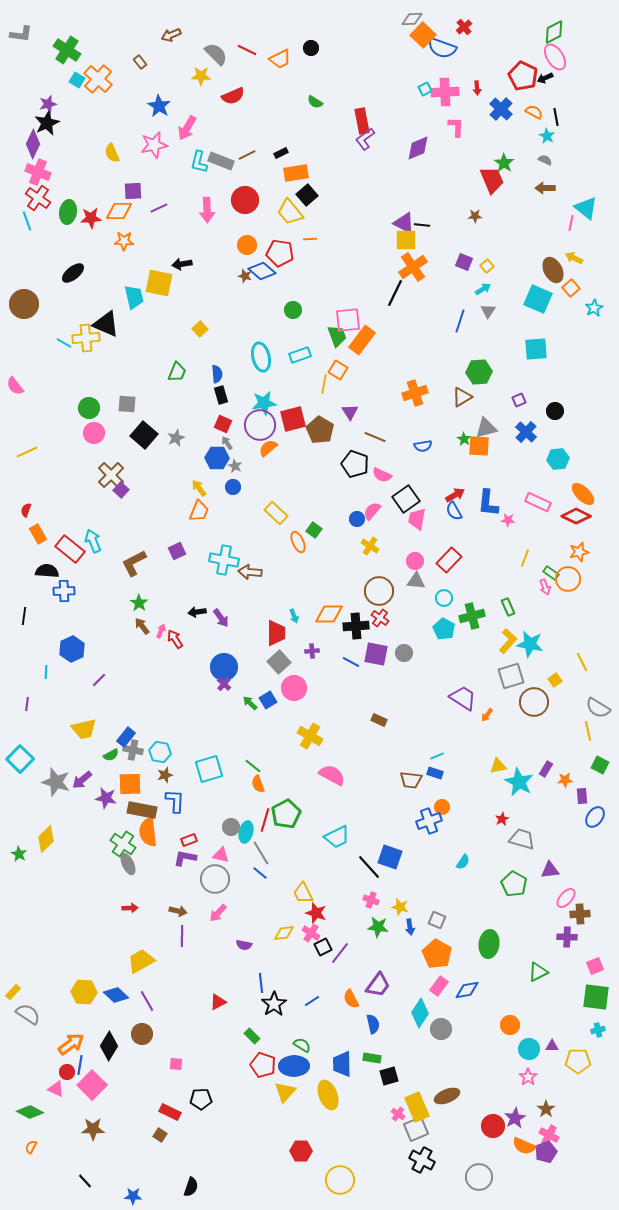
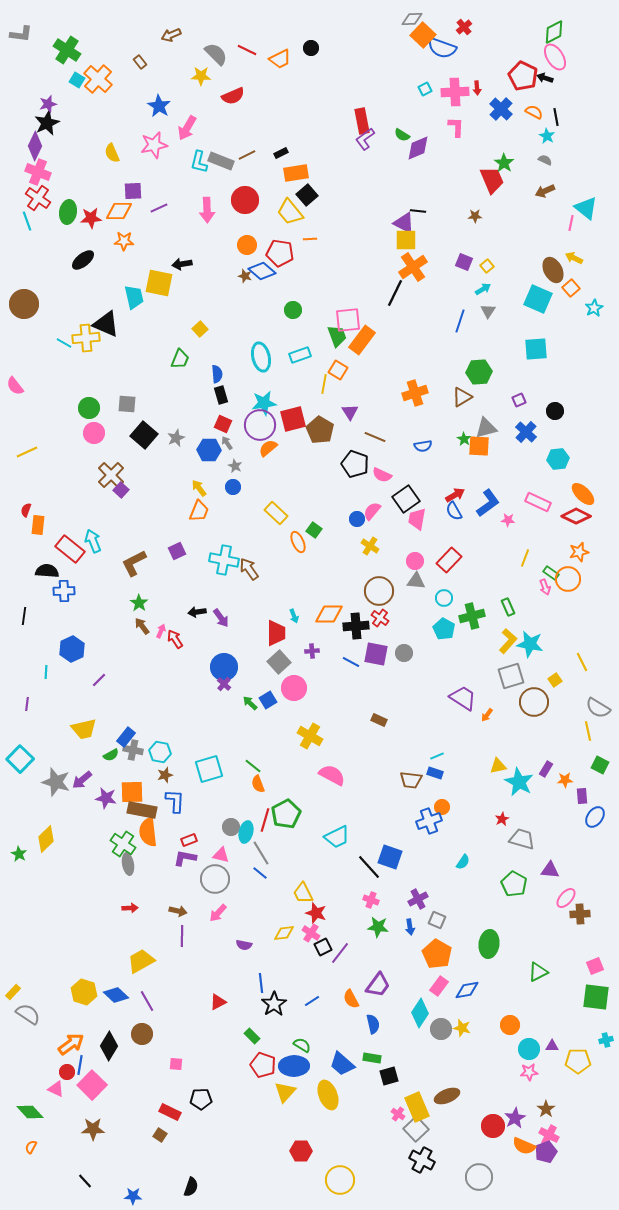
black arrow at (545, 78): rotated 42 degrees clockwise
pink cross at (445, 92): moved 10 px right
green semicircle at (315, 102): moved 87 px right, 33 px down
purple diamond at (33, 144): moved 2 px right, 2 px down
brown arrow at (545, 188): moved 3 px down; rotated 24 degrees counterclockwise
black line at (422, 225): moved 4 px left, 14 px up
black ellipse at (73, 273): moved 10 px right, 13 px up
green trapezoid at (177, 372): moved 3 px right, 13 px up
blue hexagon at (217, 458): moved 8 px left, 8 px up
blue L-shape at (488, 503): rotated 132 degrees counterclockwise
orange rectangle at (38, 534): moved 9 px up; rotated 36 degrees clockwise
brown arrow at (250, 572): moved 1 px left, 3 px up; rotated 50 degrees clockwise
orange square at (130, 784): moved 2 px right, 8 px down
gray ellipse at (128, 864): rotated 15 degrees clockwise
purple triangle at (550, 870): rotated 12 degrees clockwise
yellow star at (400, 907): moved 62 px right, 121 px down
purple cross at (567, 937): moved 149 px left, 38 px up; rotated 30 degrees counterclockwise
yellow hexagon at (84, 992): rotated 15 degrees clockwise
cyan cross at (598, 1030): moved 8 px right, 10 px down
blue trapezoid at (342, 1064): rotated 48 degrees counterclockwise
pink star at (528, 1077): moved 1 px right, 5 px up; rotated 30 degrees clockwise
green diamond at (30, 1112): rotated 20 degrees clockwise
gray square at (416, 1129): rotated 20 degrees counterclockwise
